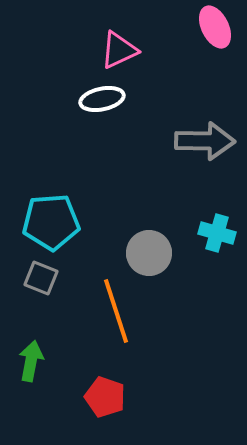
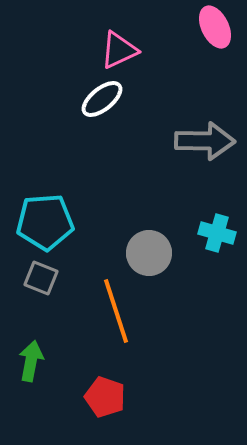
white ellipse: rotated 27 degrees counterclockwise
cyan pentagon: moved 6 px left
